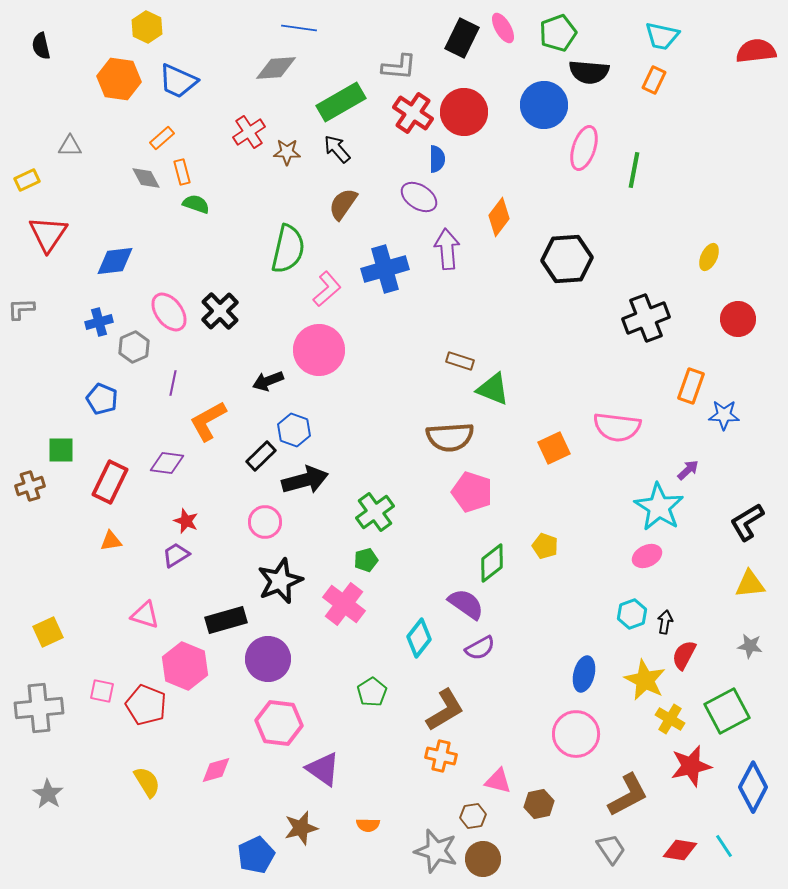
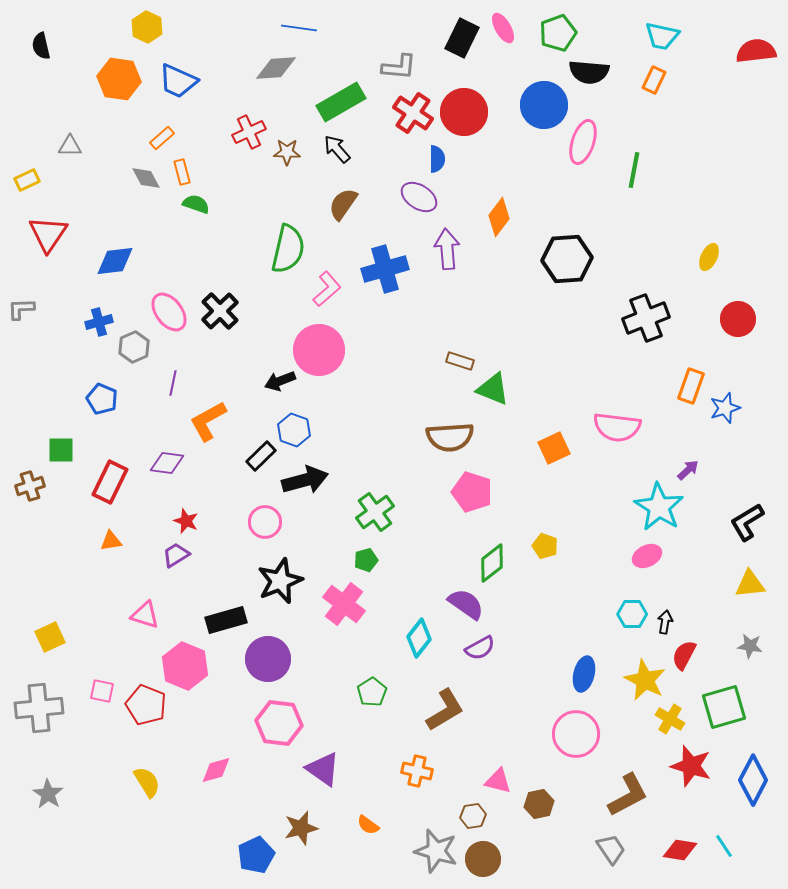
red cross at (249, 132): rotated 8 degrees clockwise
pink ellipse at (584, 148): moved 1 px left, 6 px up
black arrow at (268, 381): moved 12 px right
blue star at (724, 415): moved 1 px right, 7 px up; rotated 20 degrees counterclockwise
cyan hexagon at (632, 614): rotated 20 degrees clockwise
yellow square at (48, 632): moved 2 px right, 5 px down
green square at (727, 711): moved 3 px left, 4 px up; rotated 12 degrees clockwise
orange cross at (441, 756): moved 24 px left, 15 px down
red star at (691, 766): rotated 30 degrees clockwise
blue diamond at (753, 787): moved 7 px up
orange semicircle at (368, 825): rotated 35 degrees clockwise
